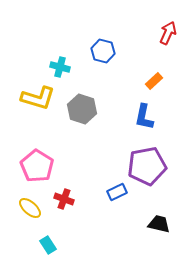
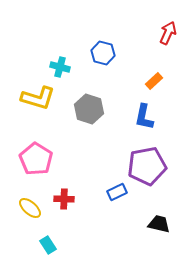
blue hexagon: moved 2 px down
gray hexagon: moved 7 px right
pink pentagon: moved 1 px left, 7 px up
red cross: rotated 18 degrees counterclockwise
